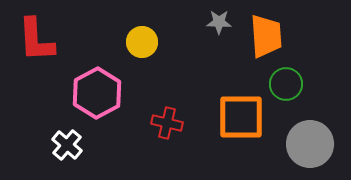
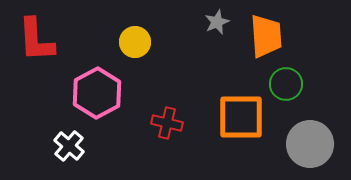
gray star: moved 2 px left; rotated 25 degrees counterclockwise
yellow circle: moved 7 px left
white cross: moved 2 px right, 1 px down
